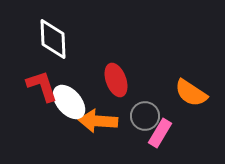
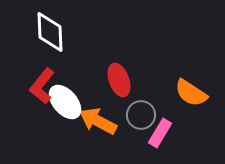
white diamond: moved 3 px left, 7 px up
red ellipse: moved 3 px right
red L-shape: rotated 123 degrees counterclockwise
white ellipse: moved 4 px left
gray circle: moved 4 px left, 1 px up
orange arrow: rotated 24 degrees clockwise
